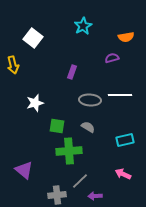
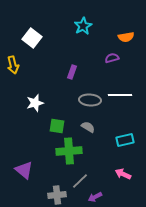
white square: moved 1 px left
purple arrow: moved 1 px down; rotated 24 degrees counterclockwise
